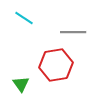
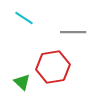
red hexagon: moved 3 px left, 2 px down
green triangle: moved 1 px right, 2 px up; rotated 12 degrees counterclockwise
